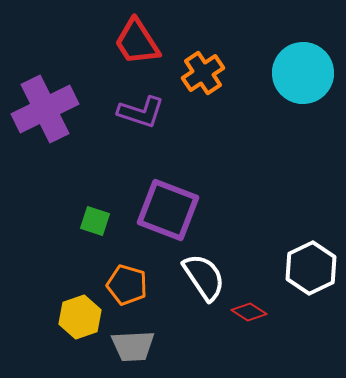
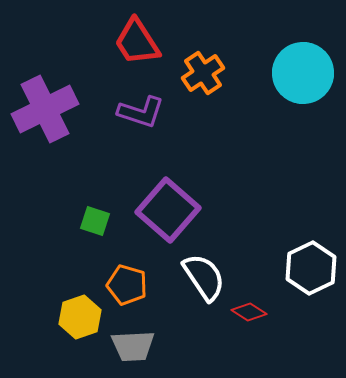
purple square: rotated 20 degrees clockwise
